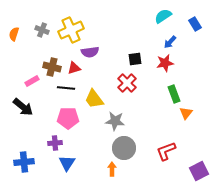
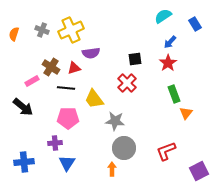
purple semicircle: moved 1 px right, 1 px down
red star: moved 3 px right; rotated 24 degrees counterclockwise
brown cross: moved 1 px left; rotated 18 degrees clockwise
